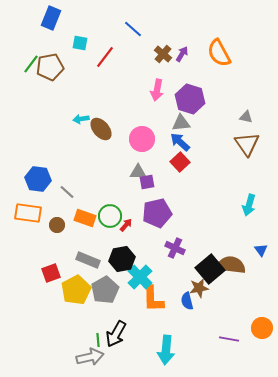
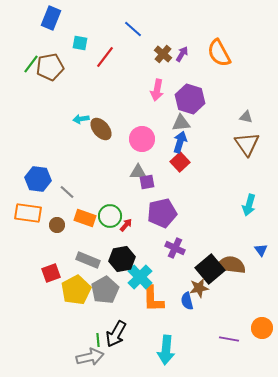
blue arrow at (180, 142): rotated 65 degrees clockwise
purple pentagon at (157, 213): moved 5 px right
